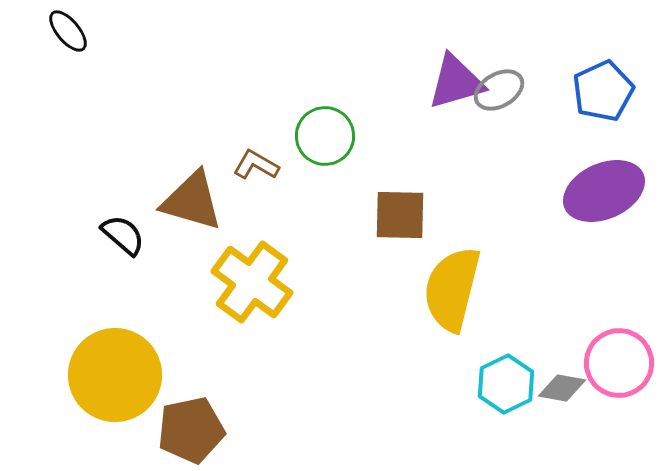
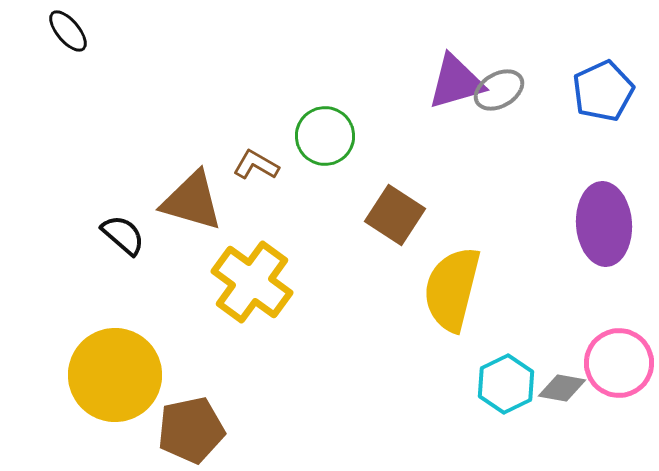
purple ellipse: moved 33 px down; rotated 70 degrees counterclockwise
brown square: moved 5 px left; rotated 32 degrees clockwise
